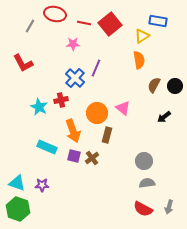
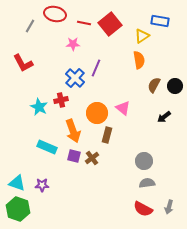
blue rectangle: moved 2 px right
